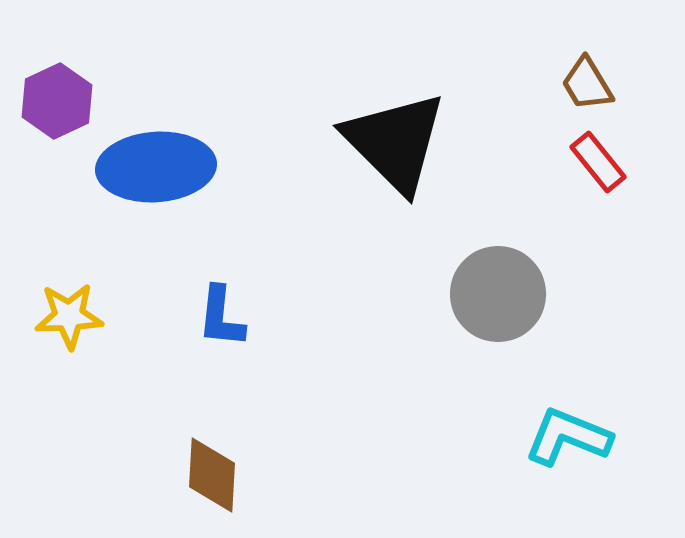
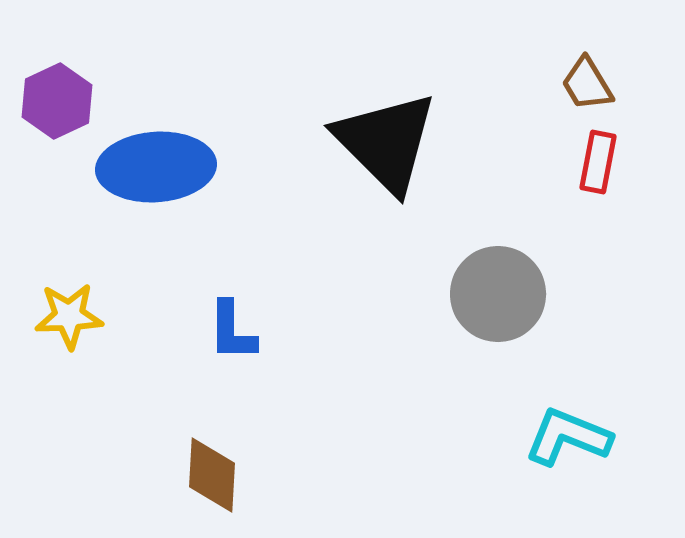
black triangle: moved 9 px left
red rectangle: rotated 50 degrees clockwise
blue L-shape: moved 11 px right, 14 px down; rotated 6 degrees counterclockwise
